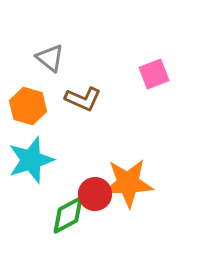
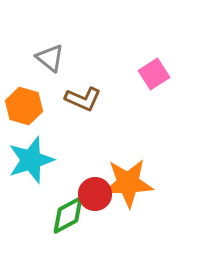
pink square: rotated 12 degrees counterclockwise
orange hexagon: moved 4 px left
